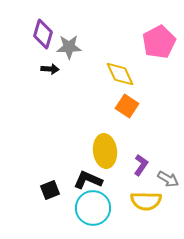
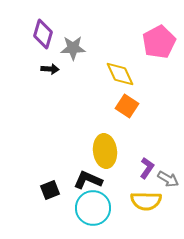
gray star: moved 4 px right, 1 px down
purple L-shape: moved 6 px right, 3 px down
